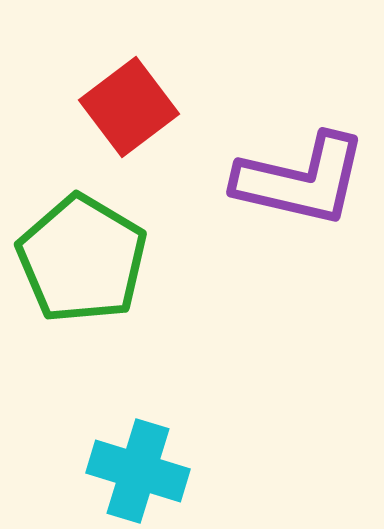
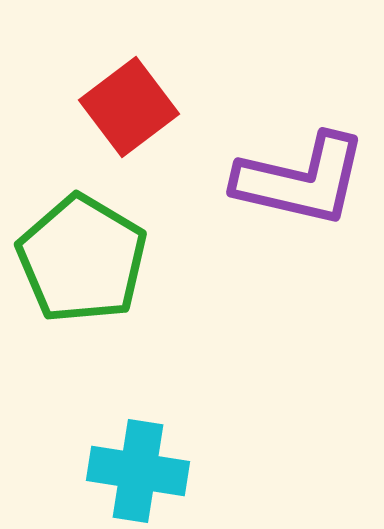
cyan cross: rotated 8 degrees counterclockwise
